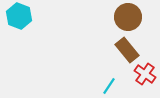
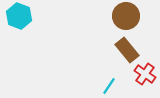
brown circle: moved 2 px left, 1 px up
